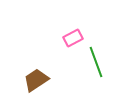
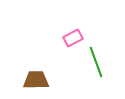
brown trapezoid: rotated 32 degrees clockwise
